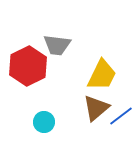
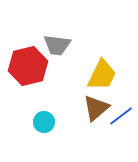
red hexagon: rotated 12 degrees clockwise
